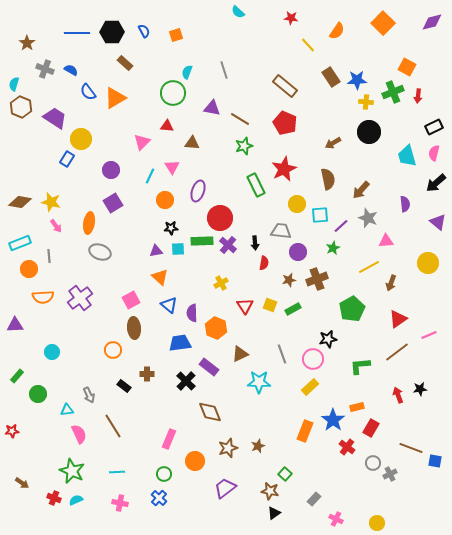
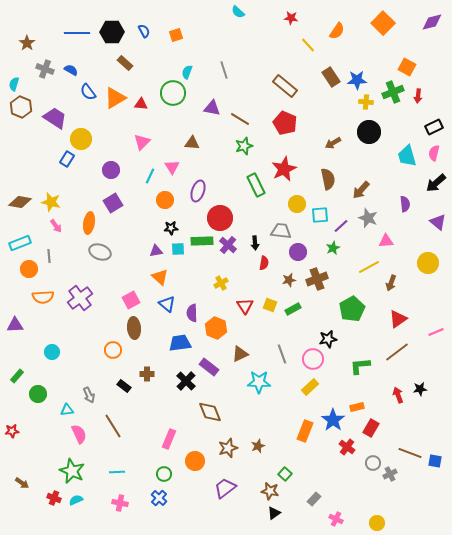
red triangle at (167, 126): moved 26 px left, 22 px up
blue triangle at (169, 305): moved 2 px left, 1 px up
pink line at (429, 335): moved 7 px right, 3 px up
brown line at (411, 448): moved 1 px left, 5 px down
